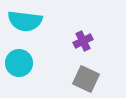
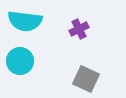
purple cross: moved 4 px left, 12 px up
cyan circle: moved 1 px right, 2 px up
